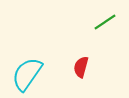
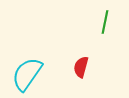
green line: rotated 45 degrees counterclockwise
